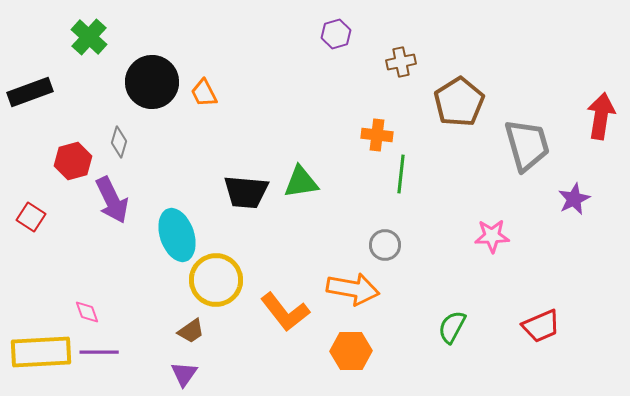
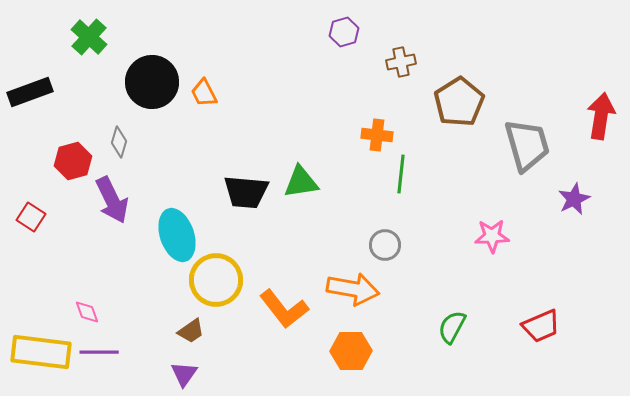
purple hexagon: moved 8 px right, 2 px up
orange L-shape: moved 1 px left, 3 px up
yellow rectangle: rotated 10 degrees clockwise
